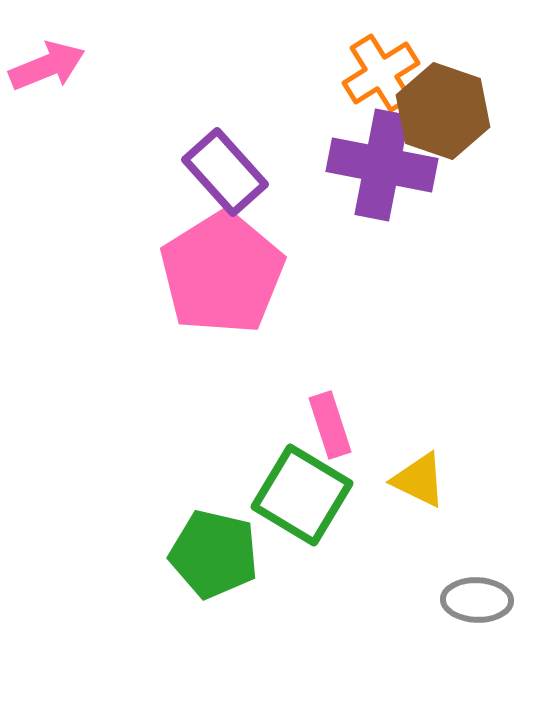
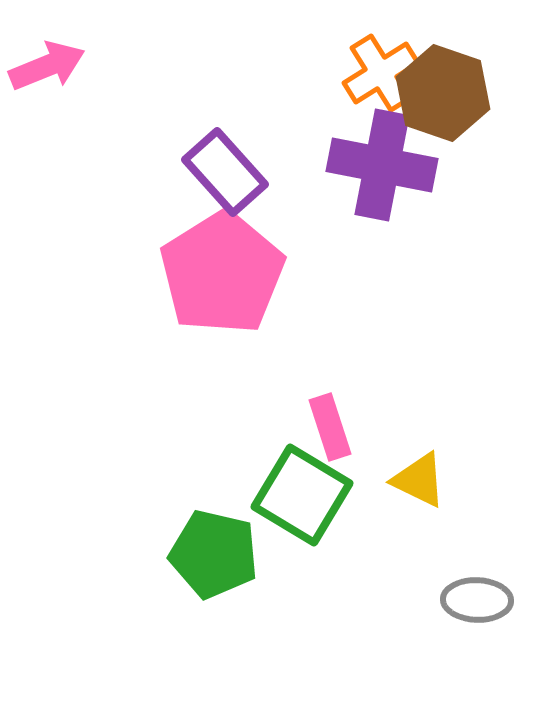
brown hexagon: moved 18 px up
pink rectangle: moved 2 px down
